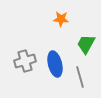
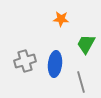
blue ellipse: rotated 20 degrees clockwise
gray line: moved 1 px right, 5 px down
